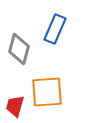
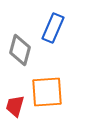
blue rectangle: moved 2 px left, 1 px up
gray diamond: moved 1 px right, 1 px down
